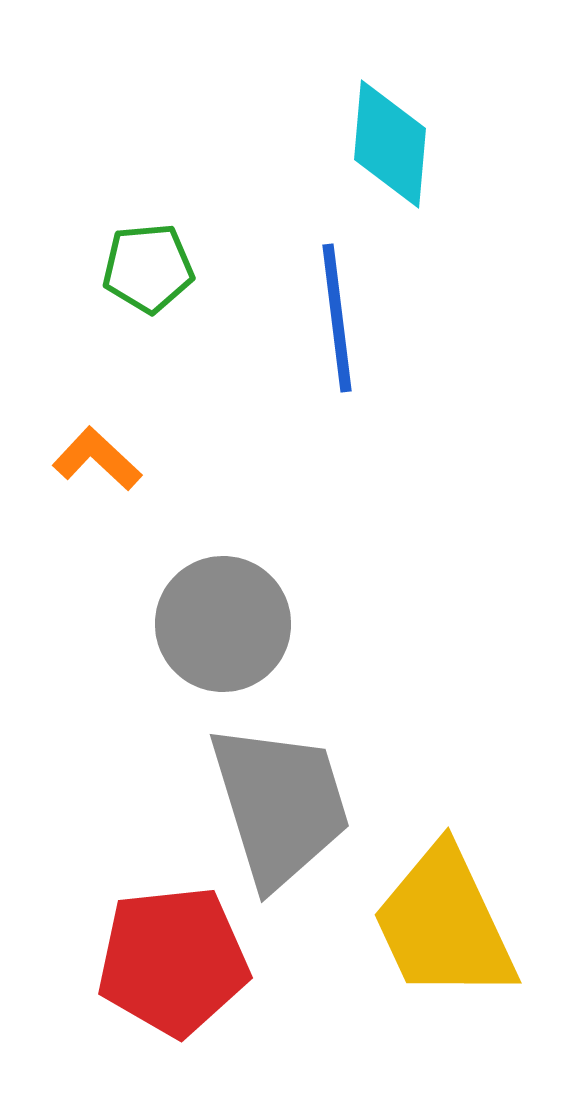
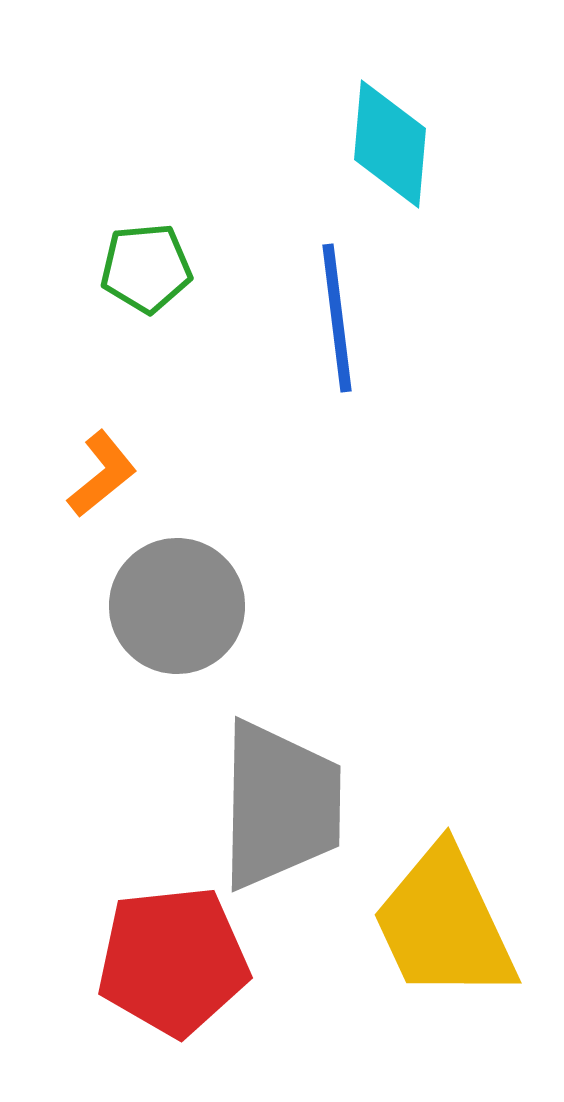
green pentagon: moved 2 px left
orange L-shape: moved 5 px right, 15 px down; rotated 98 degrees clockwise
gray circle: moved 46 px left, 18 px up
gray trapezoid: rotated 18 degrees clockwise
